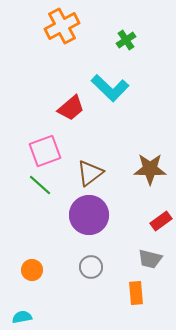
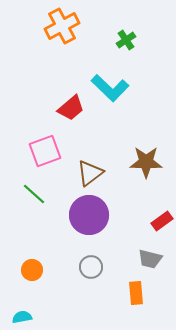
brown star: moved 4 px left, 7 px up
green line: moved 6 px left, 9 px down
red rectangle: moved 1 px right
